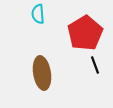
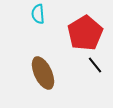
black line: rotated 18 degrees counterclockwise
brown ellipse: moved 1 px right; rotated 16 degrees counterclockwise
